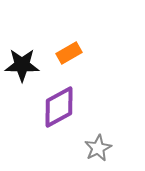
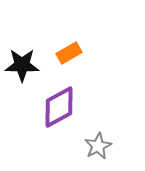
gray star: moved 2 px up
